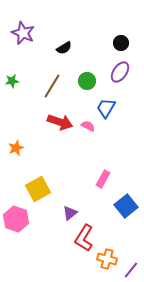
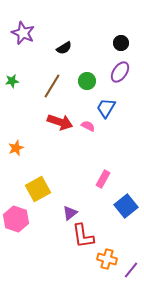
red L-shape: moved 1 px left, 2 px up; rotated 40 degrees counterclockwise
